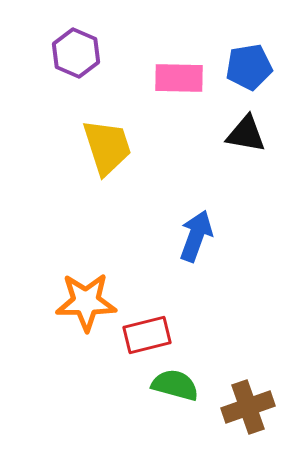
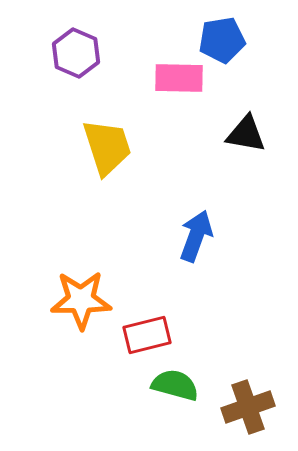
blue pentagon: moved 27 px left, 27 px up
orange star: moved 5 px left, 2 px up
